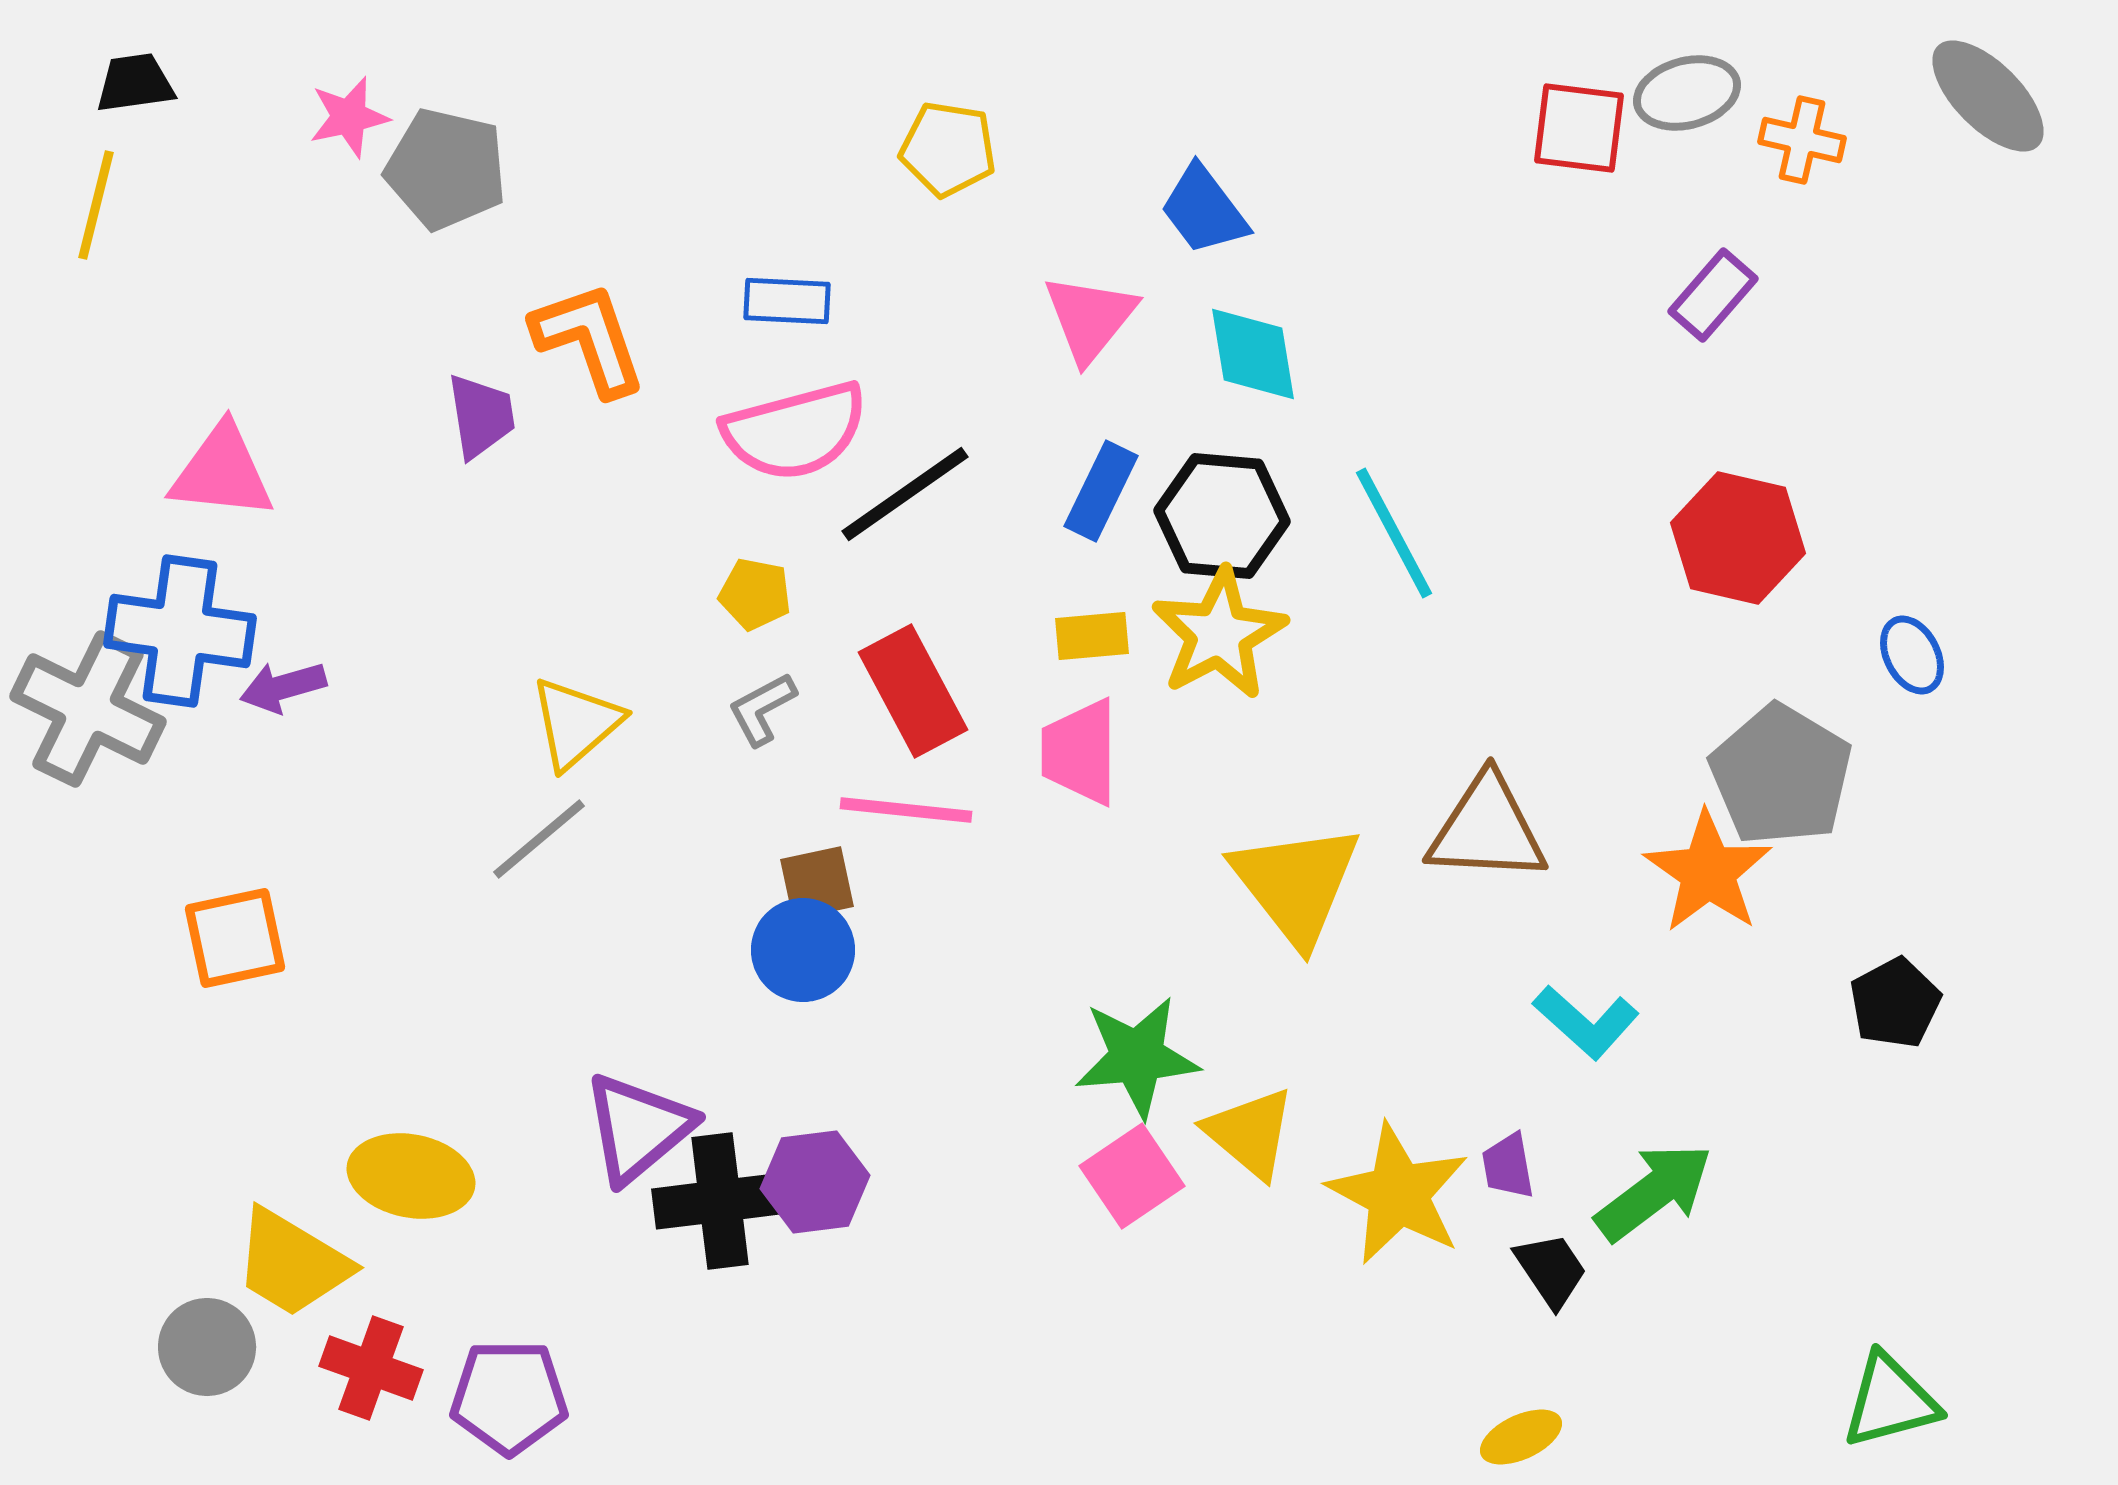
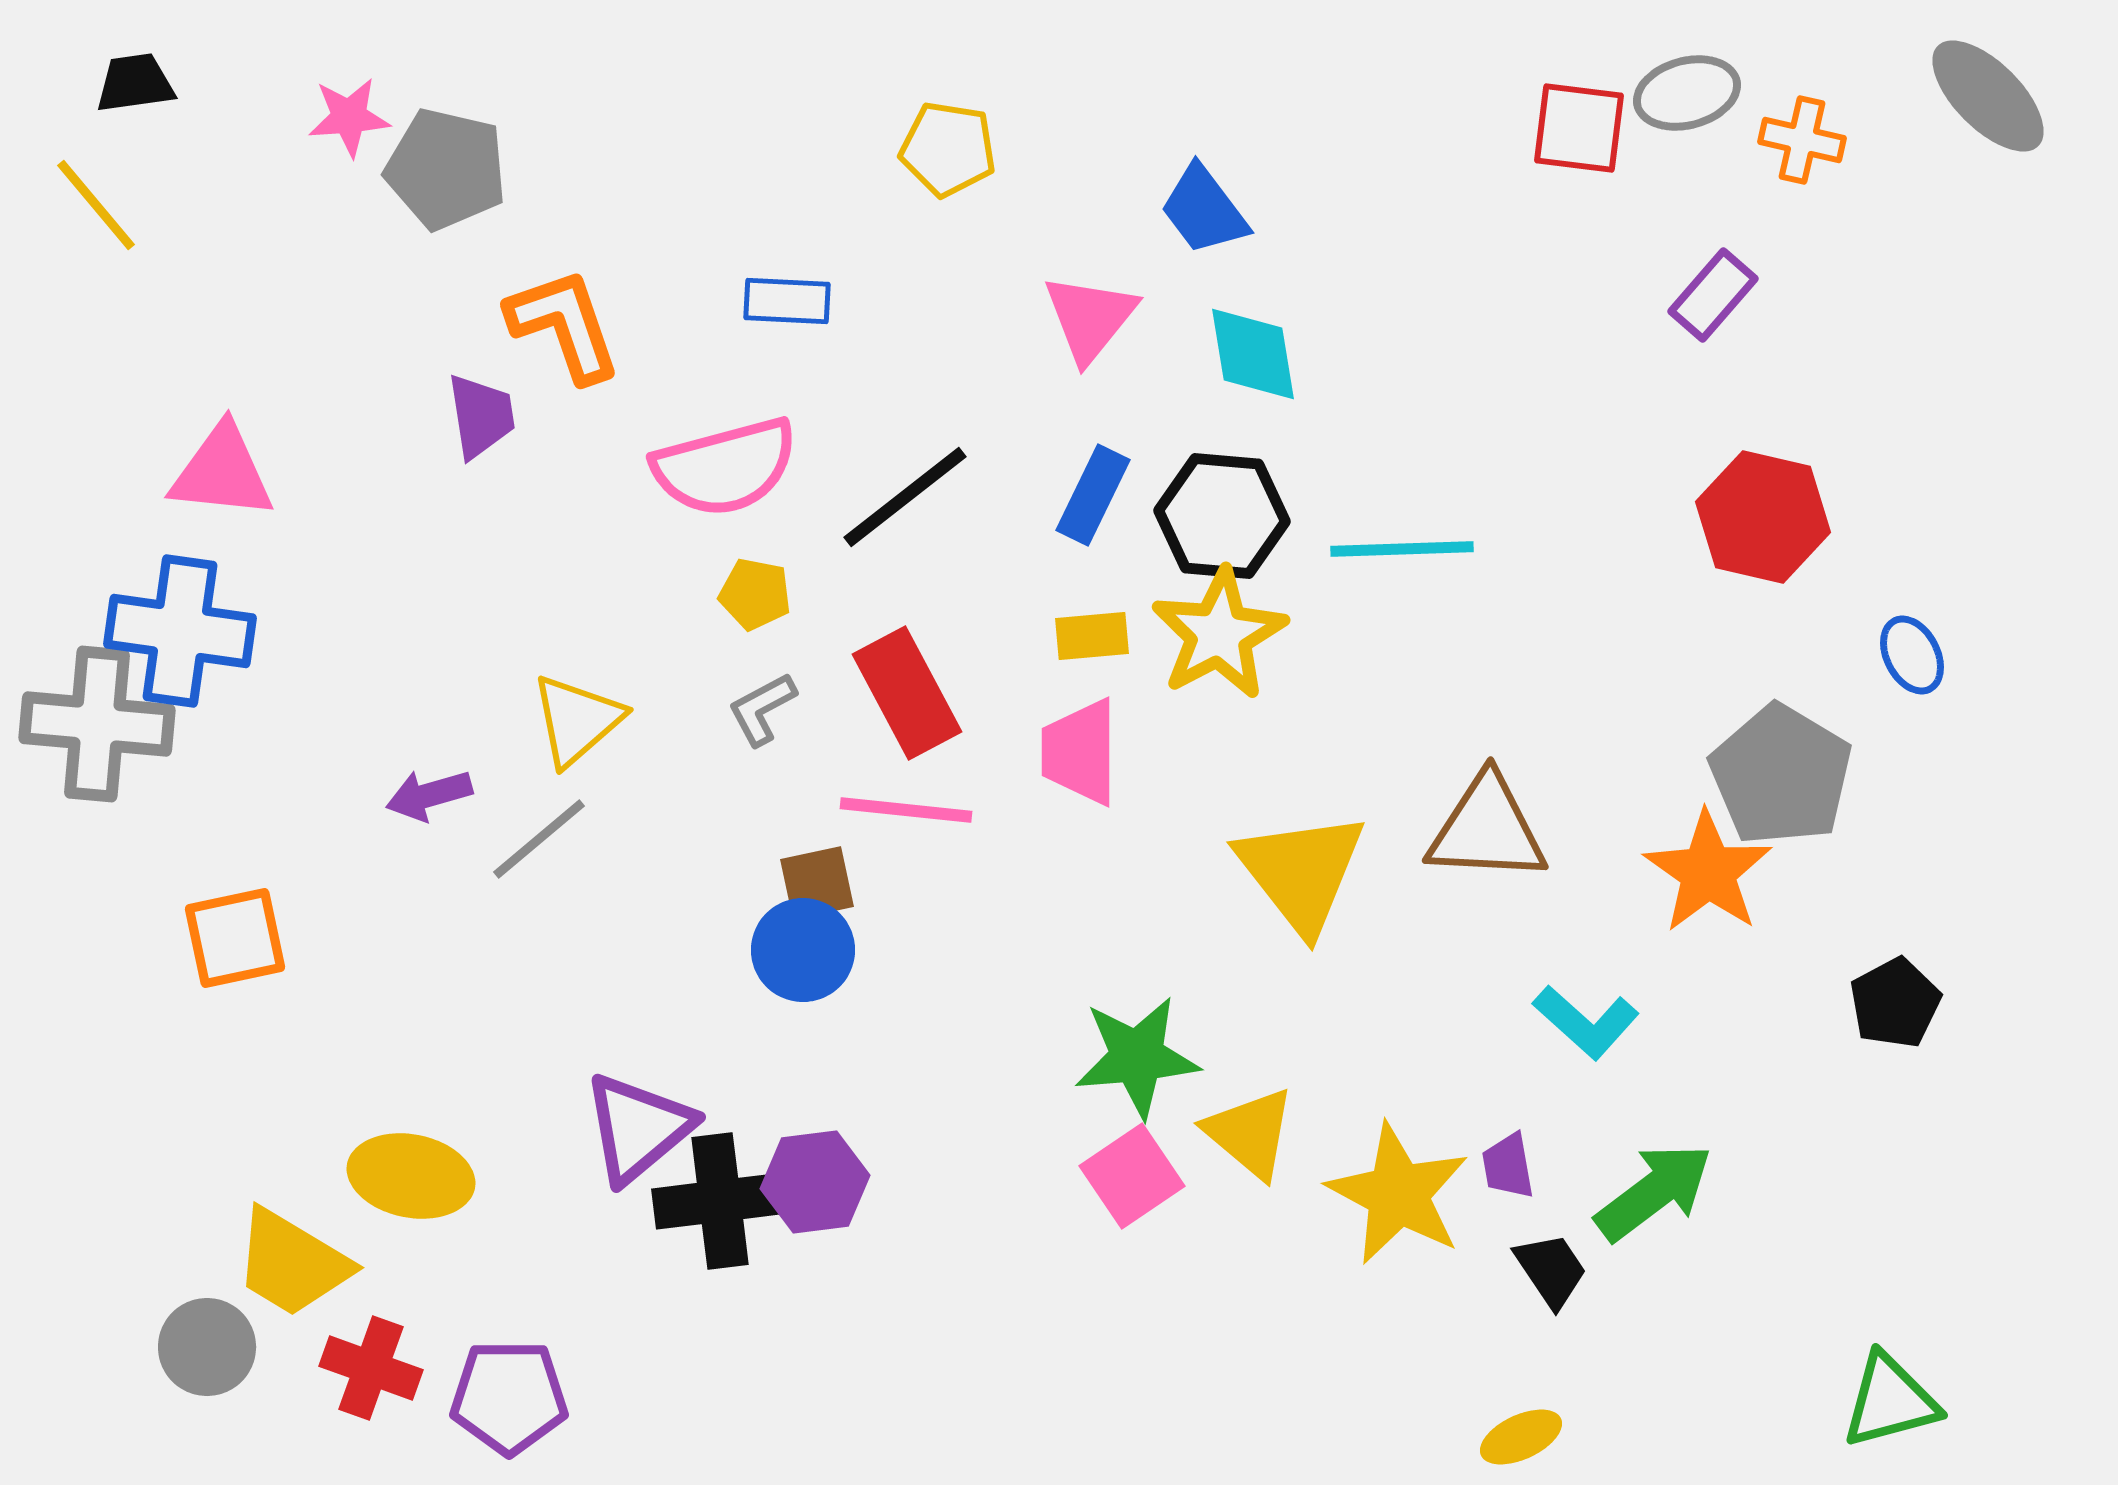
pink star at (349, 117): rotated 8 degrees clockwise
yellow line at (96, 205): rotated 54 degrees counterclockwise
orange L-shape at (589, 339): moved 25 px left, 14 px up
pink semicircle at (795, 431): moved 70 px left, 36 px down
blue rectangle at (1101, 491): moved 8 px left, 4 px down
black line at (905, 494): moved 3 px down; rotated 3 degrees counterclockwise
cyan line at (1394, 533): moved 8 px right, 16 px down; rotated 64 degrees counterclockwise
red hexagon at (1738, 538): moved 25 px right, 21 px up
purple arrow at (283, 687): moved 146 px right, 108 px down
red rectangle at (913, 691): moved 6 px left, 2 px down
gray cross at (88, 709): moved 9 px right, 15 px down; rotated 21 degrees counterclockwise
yellow triangle at (576, 723): moved 1 px right, 3 px up
yellow triangle at (1296, 884): moved 5 px right, 12 px up
